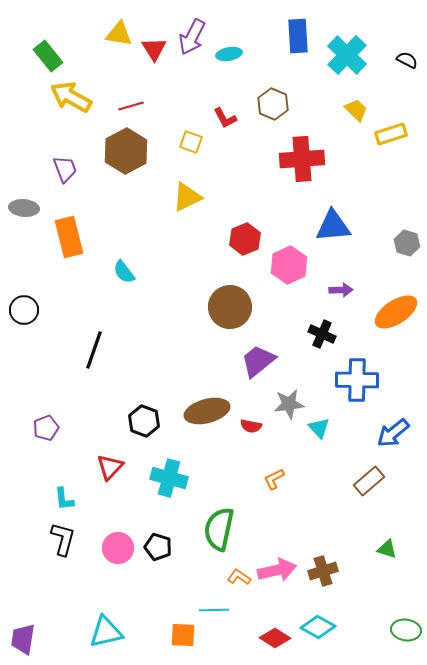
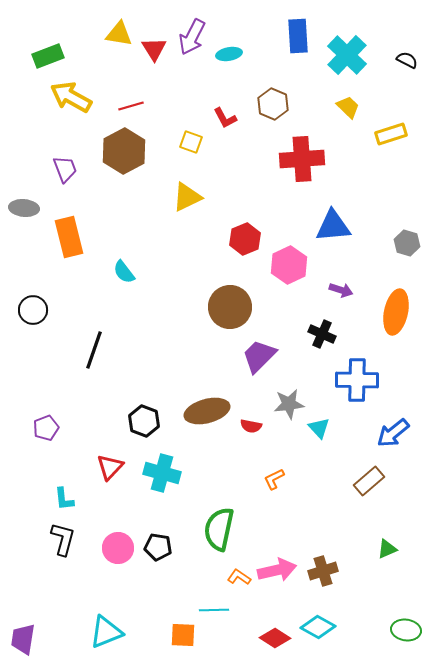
green rectangle at (48, 56): rotated 72 degrees counterclockwise
yellow trapezoid at (356, 110): moved 8 px left, 3 px up
brown hexagon at (126, 151): moved 2 px left
purple arrow at (341, 290): rotated 20 degrees clockwise
black circle at (24, 310): moved 9 px right
orange ellipse at (396, 312): rotated 45 degrees counterclockwise
purple trapezoid at (258, 361): moved 1 px right, 5 px up; rotated 6 degrees counterclockwise
cyan cross at (169, 478): moved 7 px left, 5 px up
black pentagon at (158, 547): rotated 8 degrees counterclockwise
green triangle at (387, 549): rotated 40 degrees counterclockwise
cyan triangle at (106, 632): rotated 9 degrees counterclockwise
